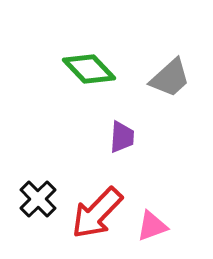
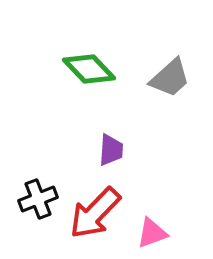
purple trapezoid: moved 11 px left, 13 px down
black cross: rotated 24 degrees clockwise
red arrow: moved 2 px left
pink triangle: moved 7 px down
